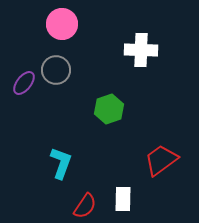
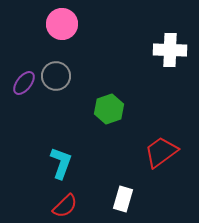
white cross: moved 29 px right
gray circle: moved 6 px down
red trapezoid: moved 8 px up
white rectangle: rotated 15 degrees clockwise
red semicircle: moved 20 px left; rotated 12 degrees clockwise
